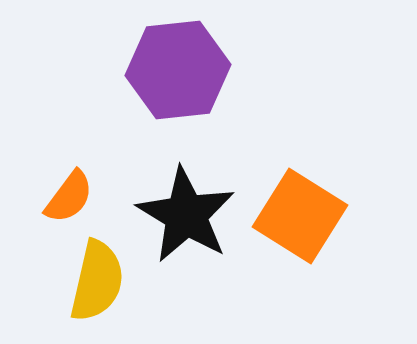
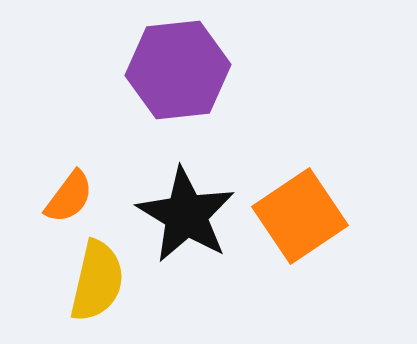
orange square: rotated 24 degrees clockwise
